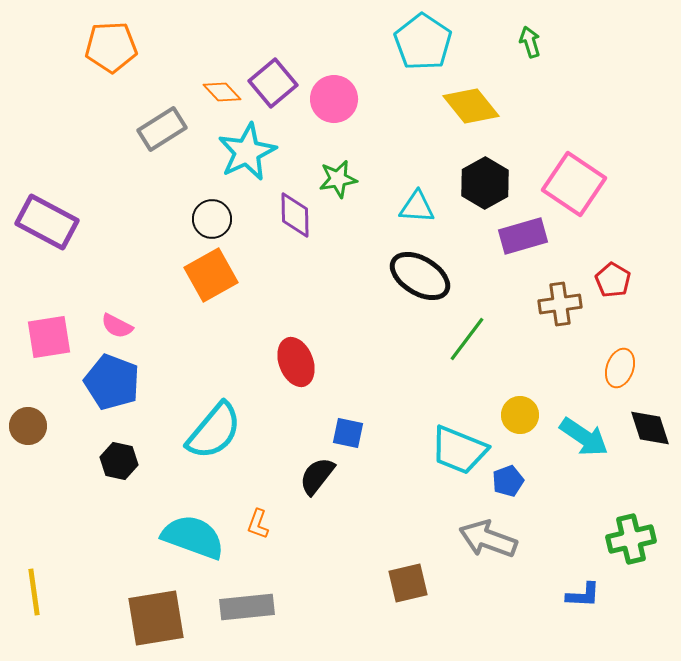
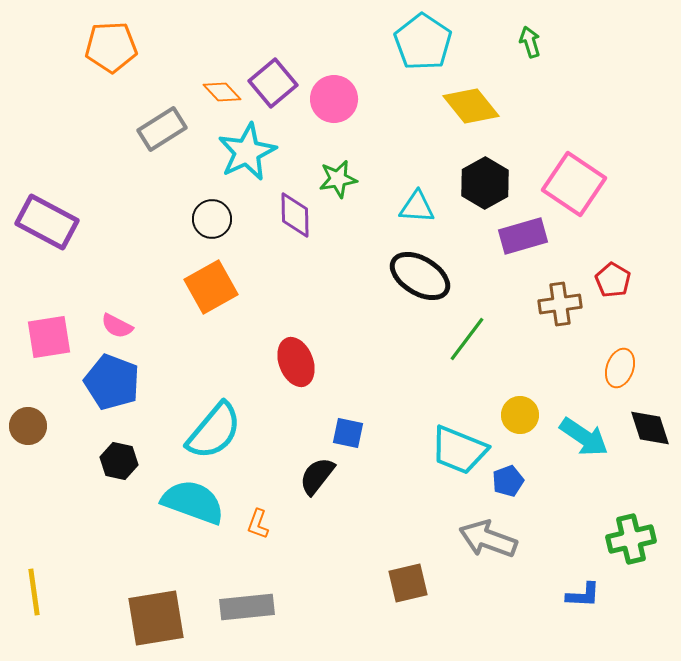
orange square at (211, 275): moved 12 px down
cyan semicircle at (193, 537): moved 35 px up
